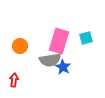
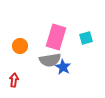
pink rectangle: moved 3 px left, 4 px up
